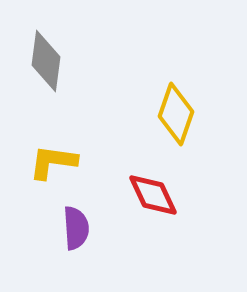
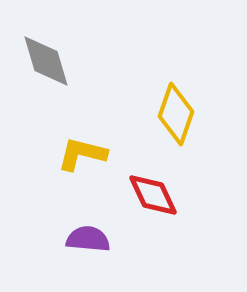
gray diamond: rotated 24 degrees counterclockwise
yellow L-shape: moved 29 px right, 8 px up; rotated 6 degrees clockwise
purple semicircle: moved 12 px right, 11 px down; rotated 81 degrees counterclockwise
